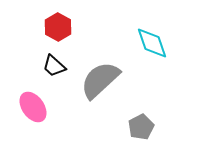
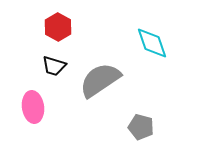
black trapezoid: rotated 25 degrees counterclockwise
gray semicircle: rotated 9 degrees clockwise
pink ellipse: rotated 28 degrees clockwise
gray pentagon: rotated 30 degrees counterclockwise
